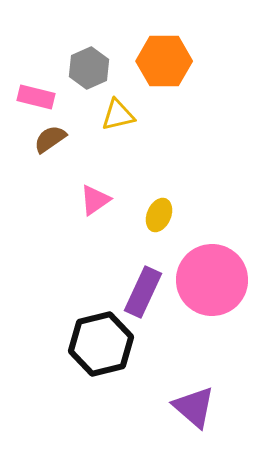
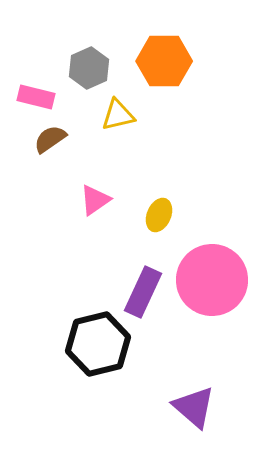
black hexagon: moved 3 px left
